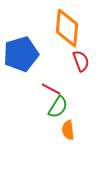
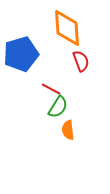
orange diamond: rotated 9 degrees counterclockwise
